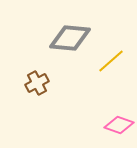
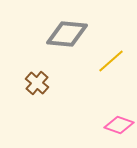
gray diamond: moved 3 px left, 4 px up
brown cross: rotated 20 degrees counterclockwise
